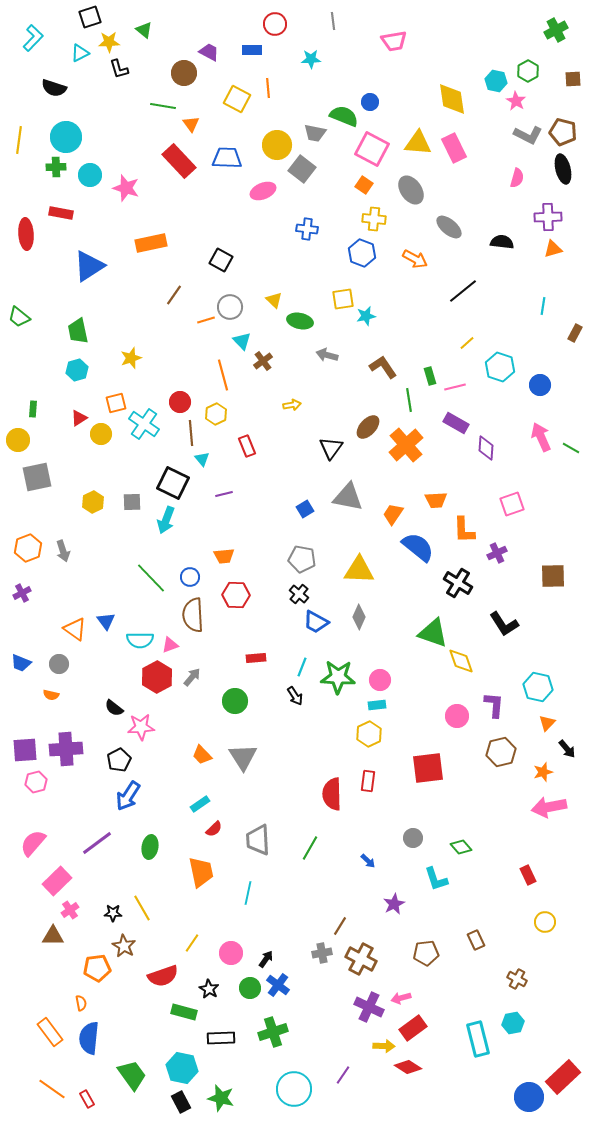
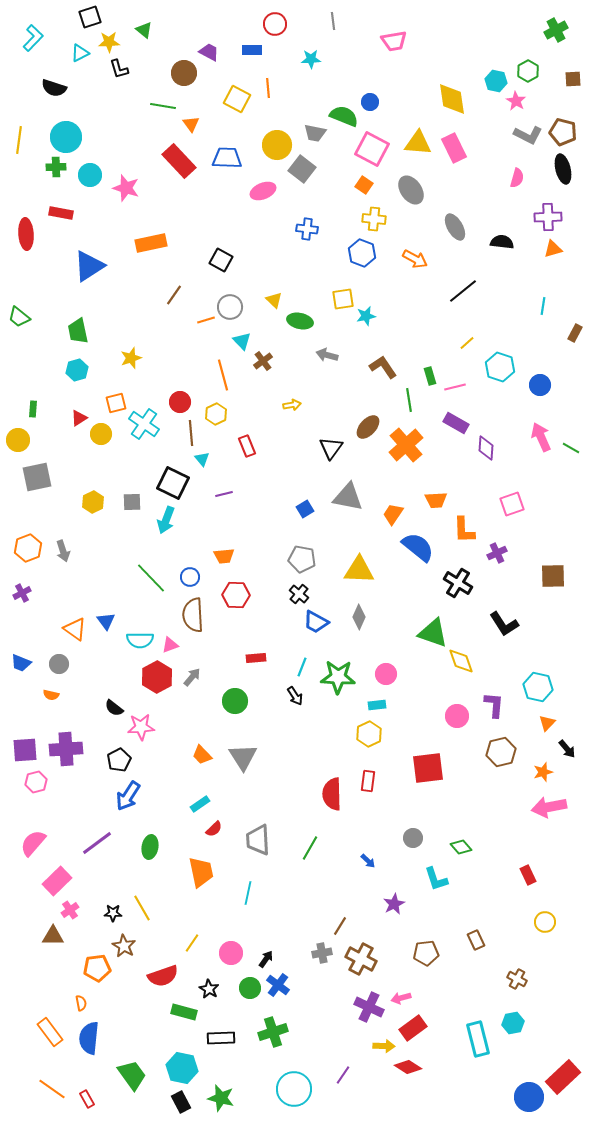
gray ellipse at (449, 227): moved 6 px right; rotated 20 degrees clockwise
pink circle at (380, 680): moved 6 px right, 6 px up
